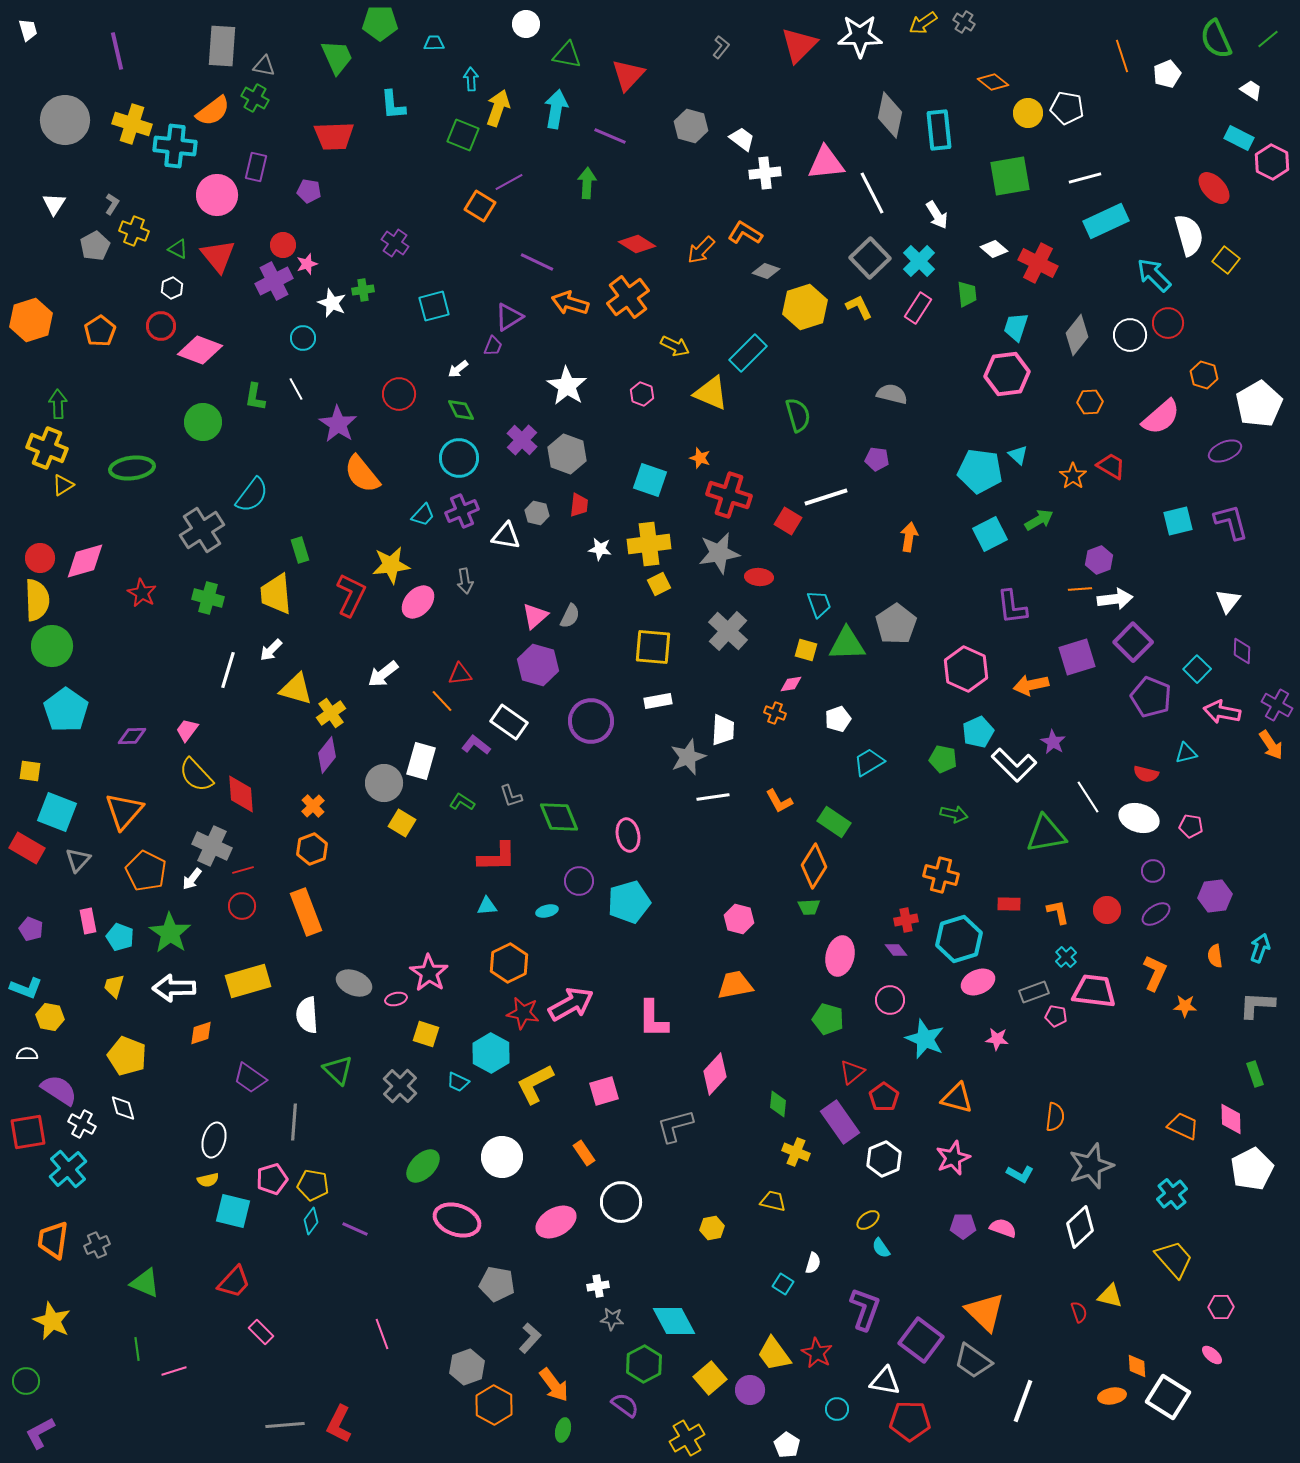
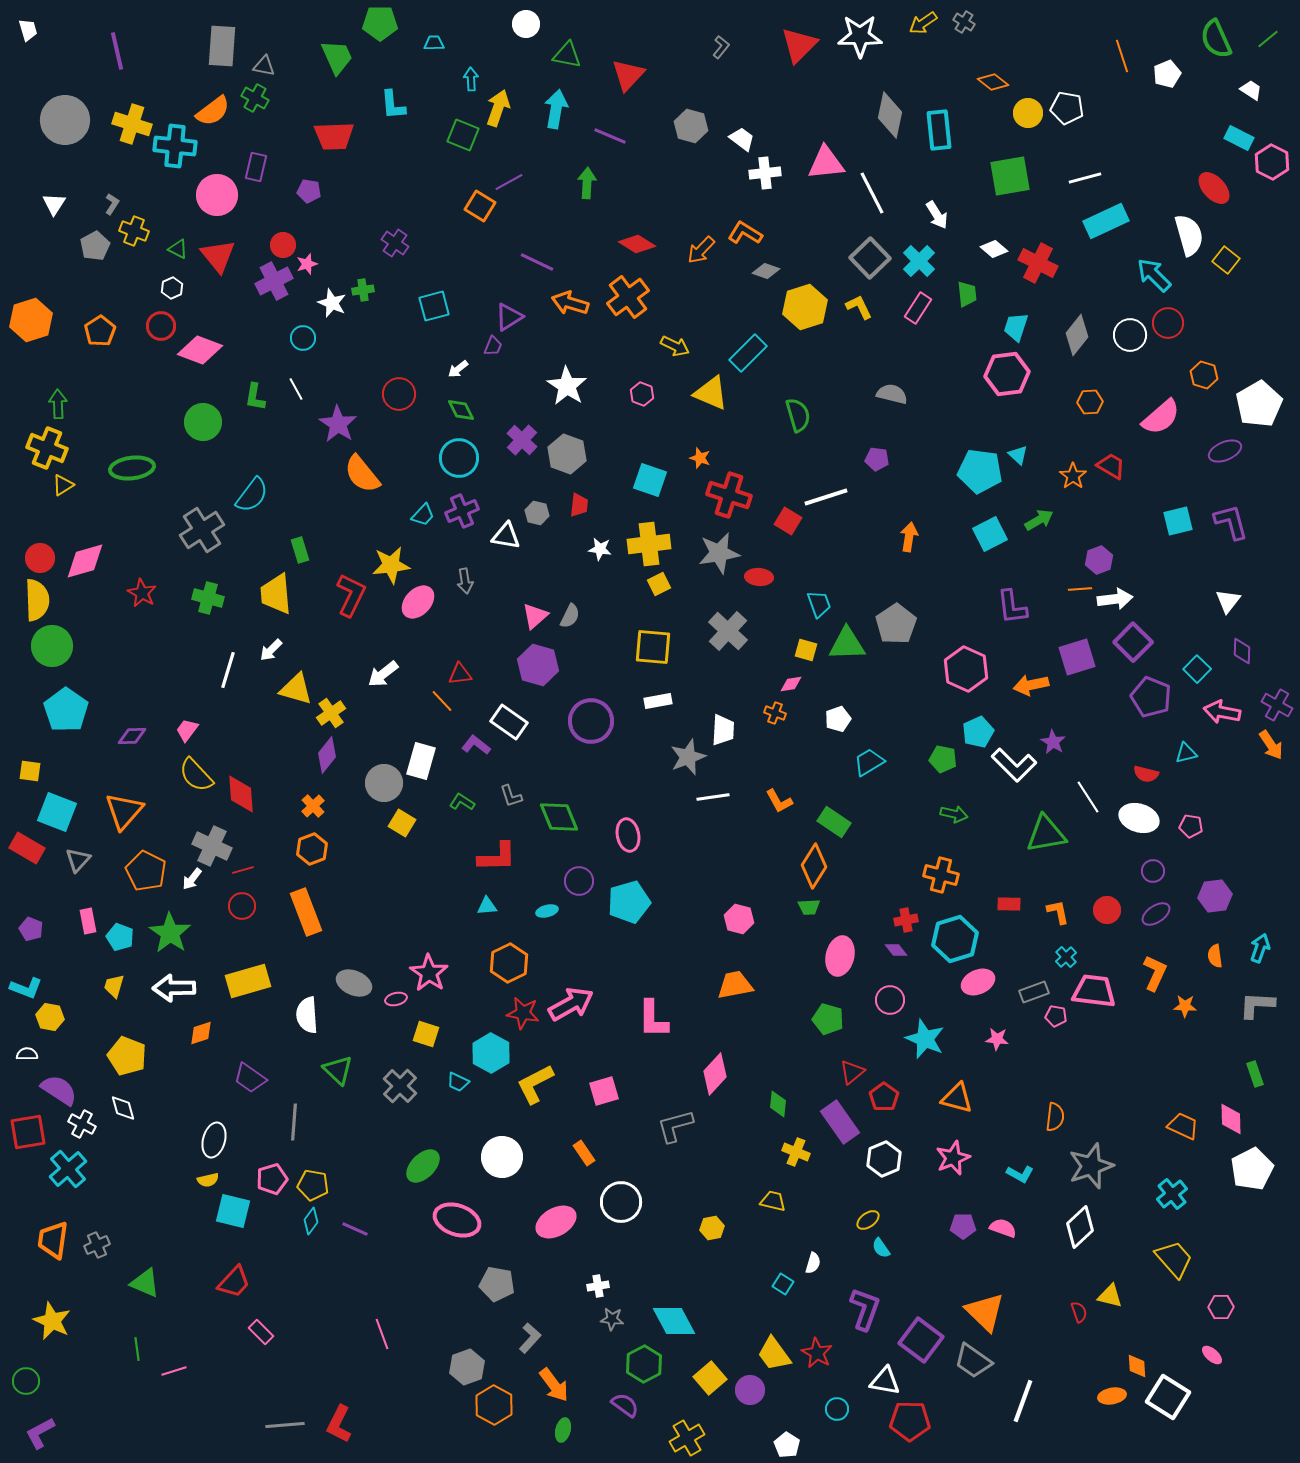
cyan hexagon at (959, 939): moved 4 px left
